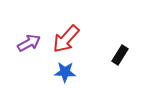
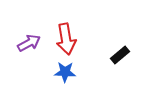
red arrow: rotated 52 degrees counterclockwise
black rectangle: rotated 18 degrees clockwise
